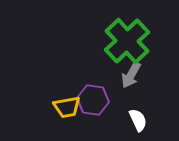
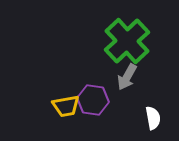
gray arrow: moved 4 px left, 2 px down
yellow trapezoid: moved 1 px left, 1 px up
white semicircle: moved 15 px right, 2 px up; rotated 15 degrees clockwise
